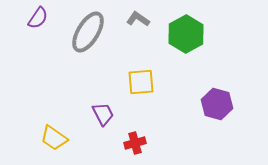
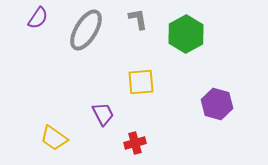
gray L-shape: rotated 45 degrees clockwise
gray ellipse: moved 2 px left, 2 px up
